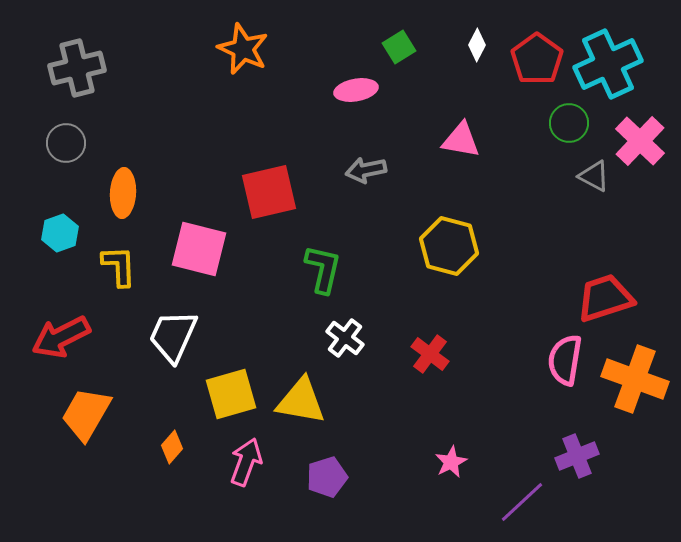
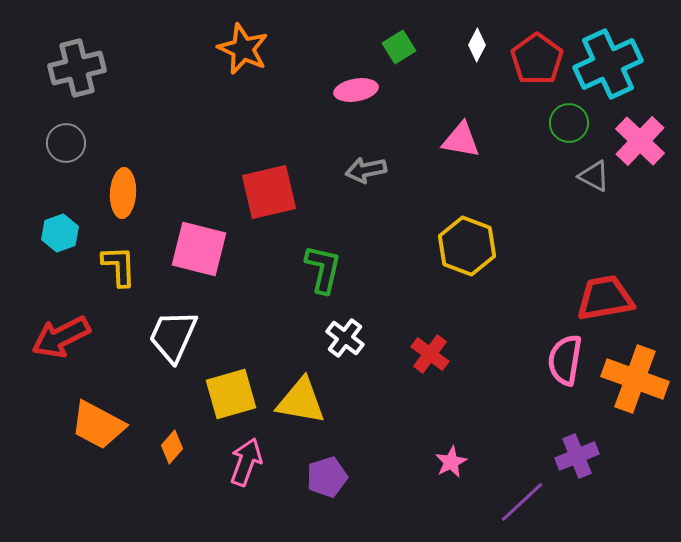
yellow hexagon: moved 18 px right; rotated 6 degrees clockwise
red trapezoid: rotated 8 degrees clockwise
orange trapezoid: moved 12 px right, 11 px down; rotated 92 degrees counterclockwise
